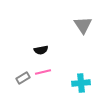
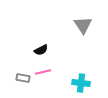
black semicircle: rotated 16 degrees counterclockwise
gray rectangle: rotated 40 degrees clockwise
cyan cross: rotated 12 degrees clockwise
